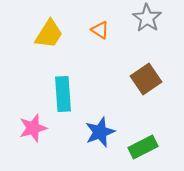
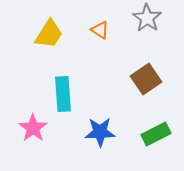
pink star: rotated 20 degrees counterclockwise
blue star: rotated 20 degrees clockwise
green rectangle: moved 13 px right, 13 px up
